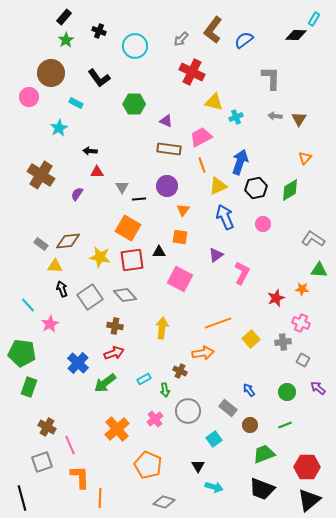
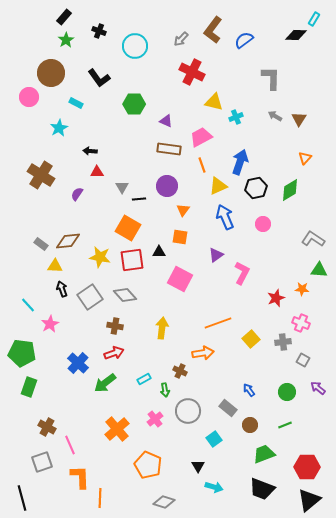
gray arrow at (275, 116): rotated 24 degrees clockwise
